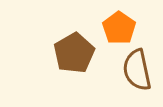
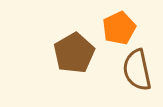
orange pentagon: rotated 12 degrees clockwise
